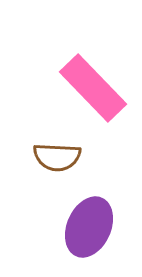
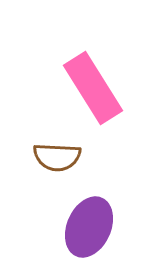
pink rectangle: rotated 12 degrees clockwise
